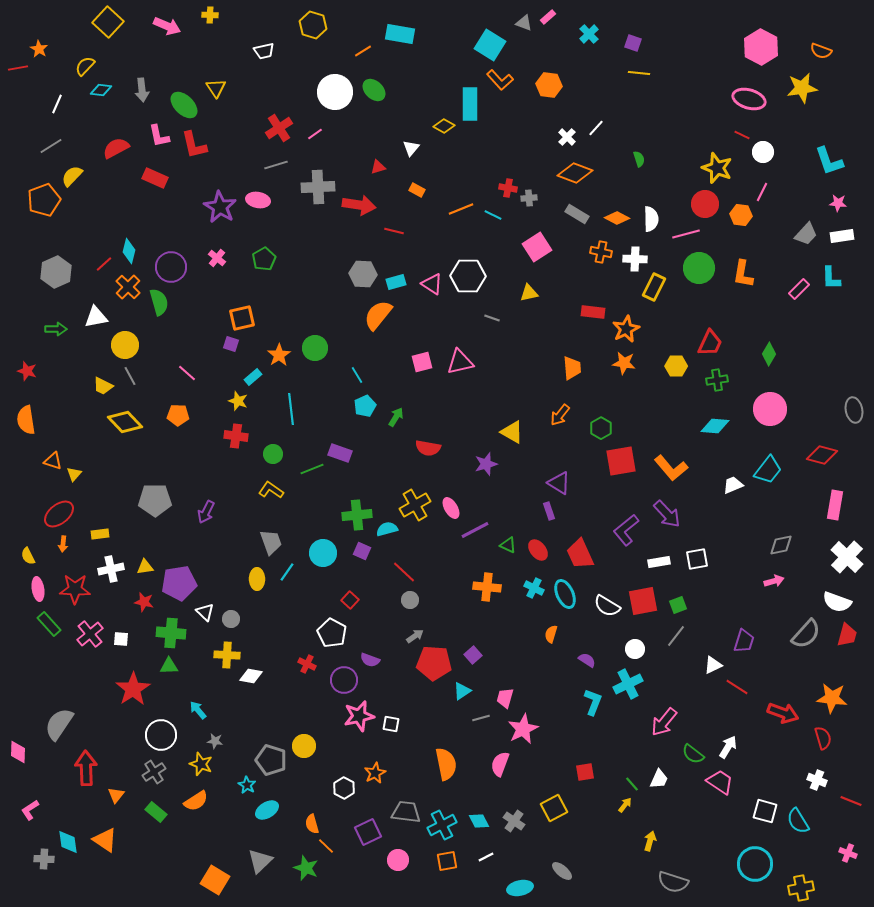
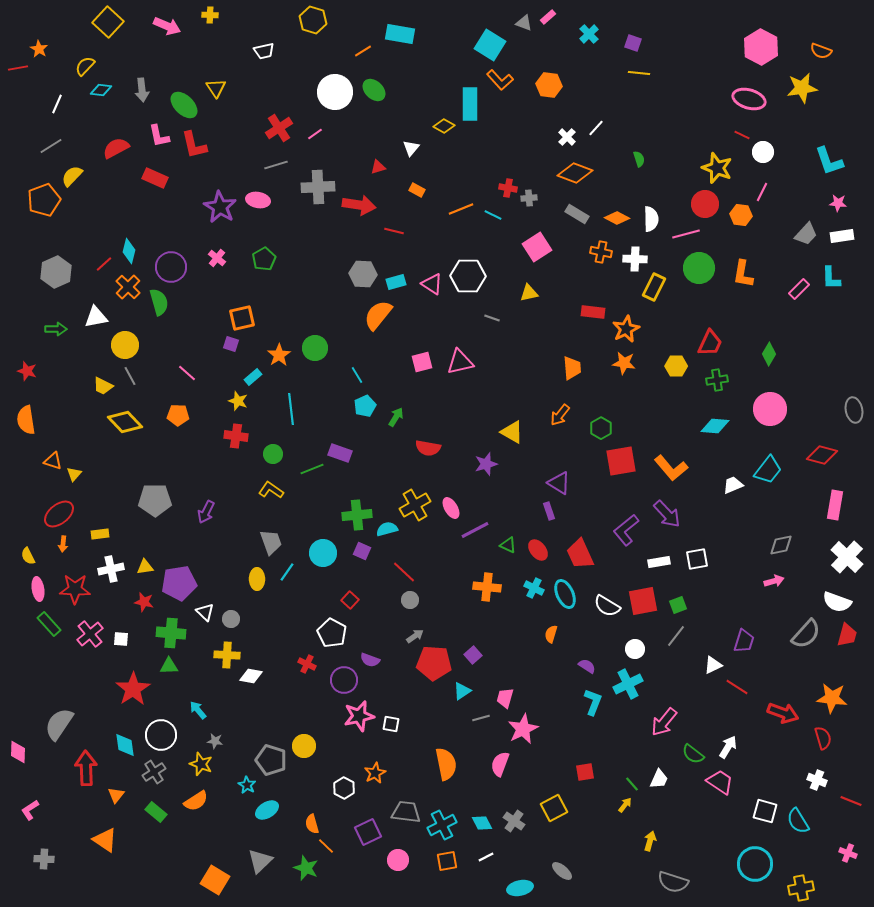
yellow hexagon at (313, 25): moved 5 px up
purple semicircle at (587, 660): moved 6 px down
cyan diamond at (479, 821): moved 3 px right, 2 px down
cyan diamond at (68, 842): moved 57 px right, 97 px up
